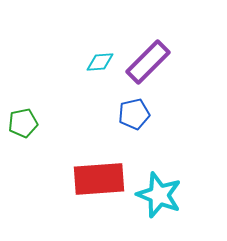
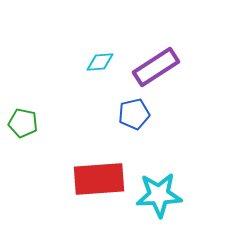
purple rectangle: moved 8 px right, 5 px down; rotated 12 degrees clockwise
green pentagon: rotated 24 degrees clockwise
cyan star: rotated 24 degrees counterclockwise
